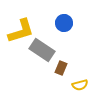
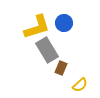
yellow L-shape: moved 16 px right, 4 px up
gray rectangle: moved 5 px right; rotated 25 degrees clockwise
yellow semicircle: rotated 28 degrees counterclockwise
